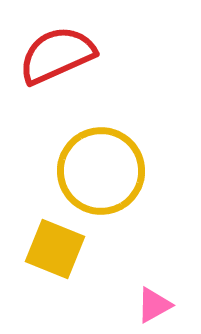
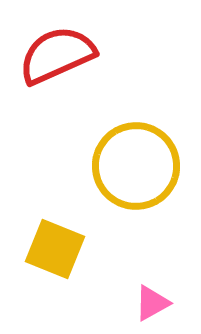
yellow circle: moved 35 px right, 5 px up
pink triangle: moved 2 px left, 2 px up
